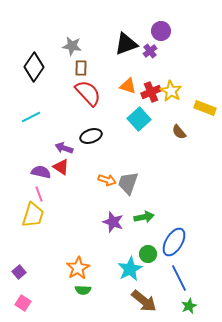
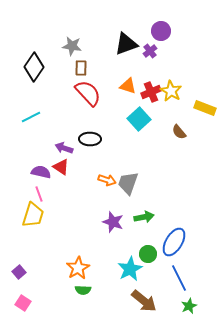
black ellipse: moved 1 px left, 3 px down; rotated 20 degrees clockwise
